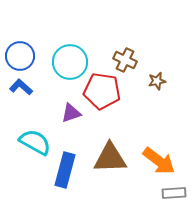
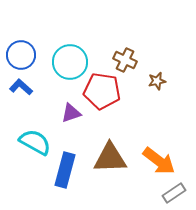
blue circle: moved 1 px right, 1 px up
gray rectangle: rotated 30 degrees counterclockwise
